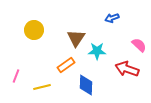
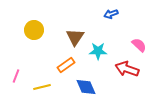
blue arrow: moved 1 px left, 4 px up
brown triangle: moved 1 px left, 1 px up
cyan star: moved 1 px right
blue diamond: moved 2 px down; rotated 25 degrees counterclockwise
